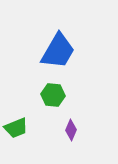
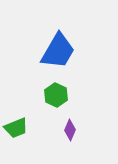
green hexagon: moved 3 px right; rotated 20 degrees clockwise
purple diamond: moved 1 px left
